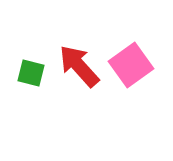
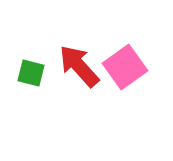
pink square: moved 6 px left, 2 px down
